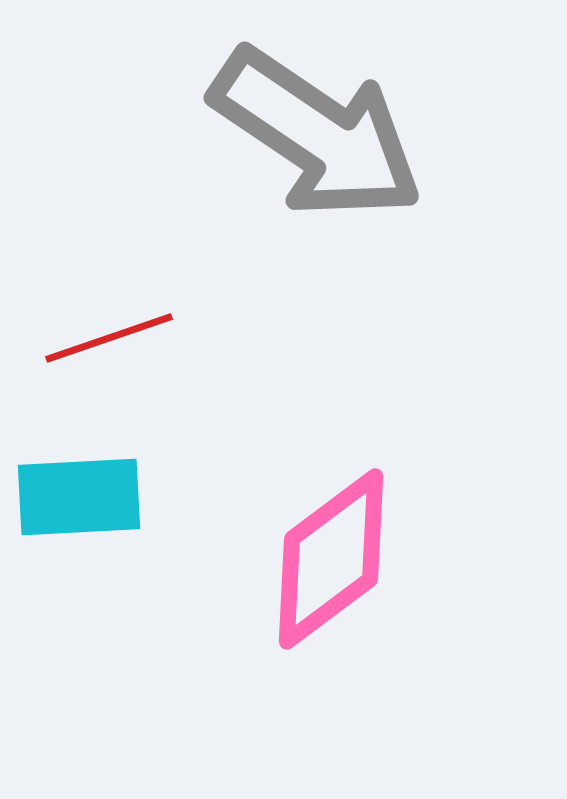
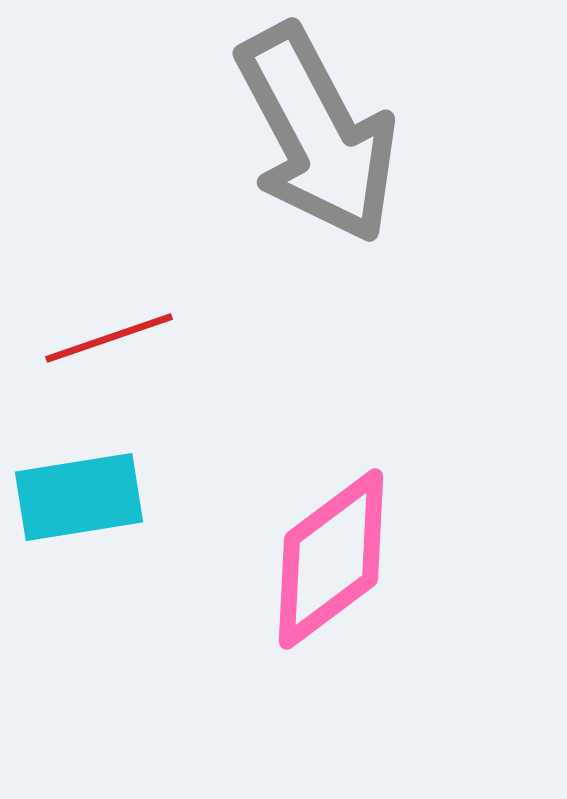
gray arrow: rotated 28 degrees clockwise
cyan rectangle: rotated 6 degrees counterclockwise
